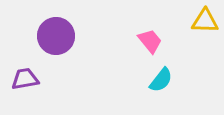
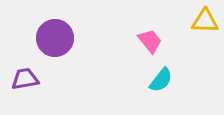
purple circle: moved 1 px left, 2 px down
